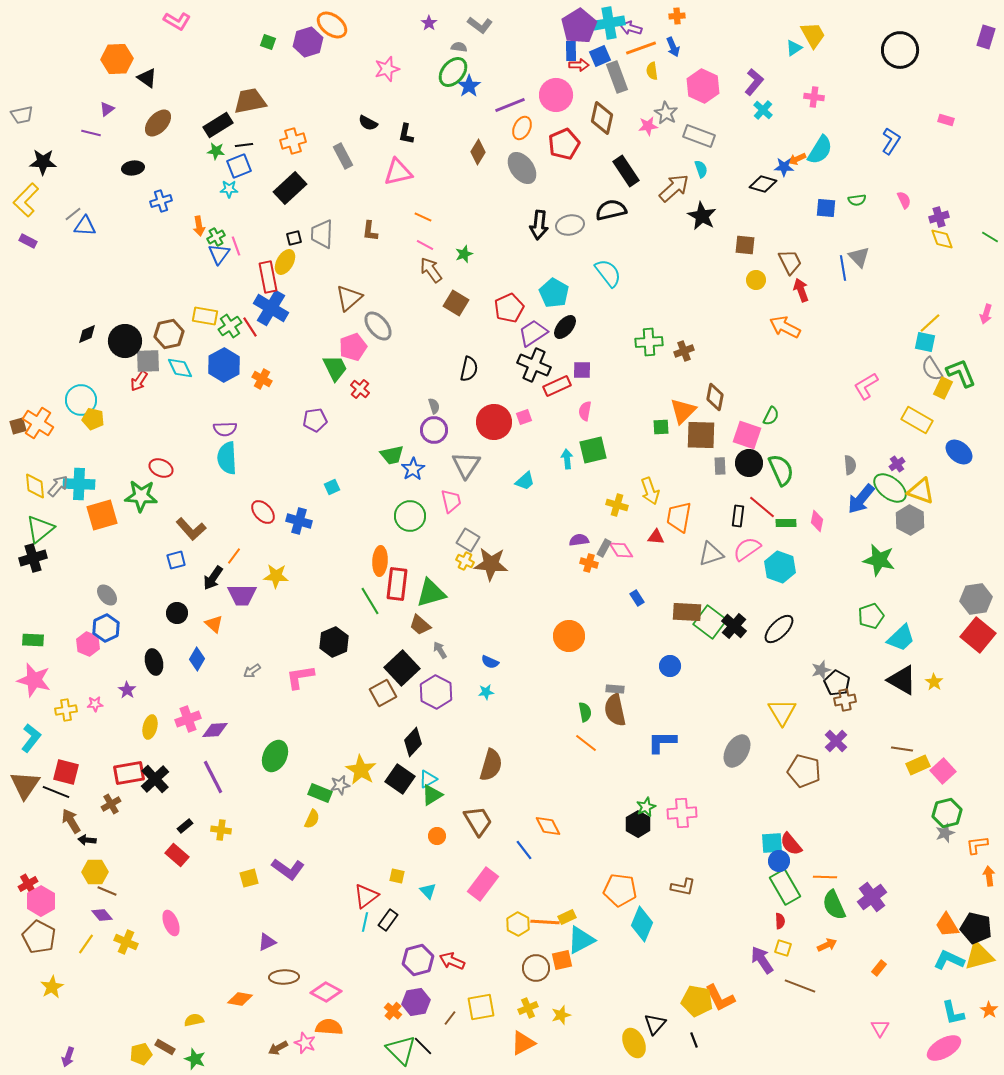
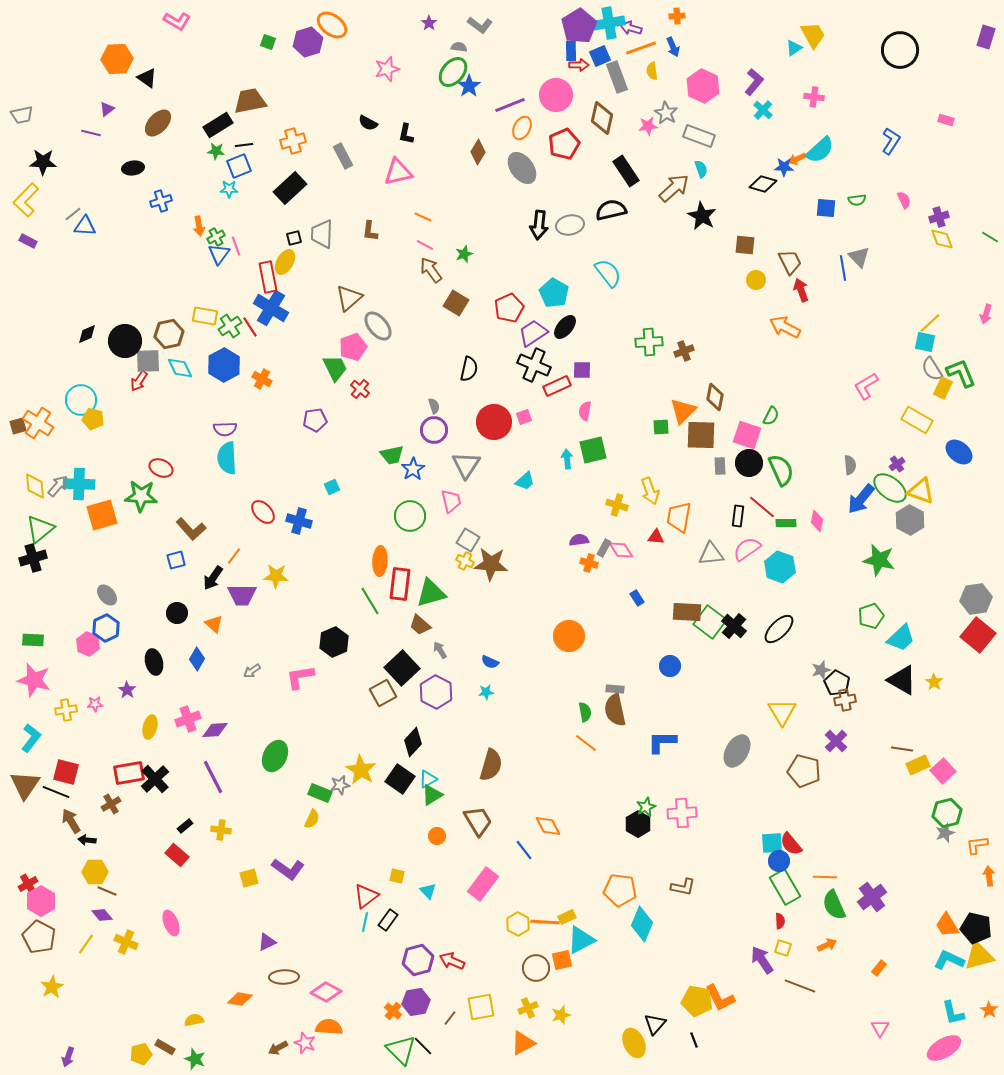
cyan semicircle at (820, 150): rotated 16 degrees clockwise
gray triangle at (711, 554): rotated 12 degrees clockwise
red rectangle at (397, 584): moved 3 px right
